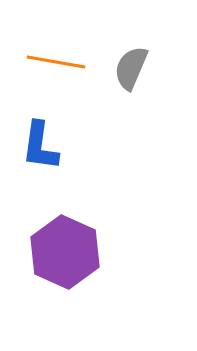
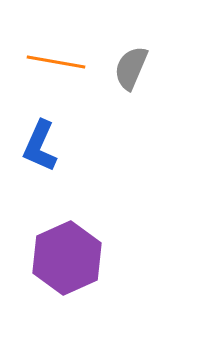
blue L-shape: rotated 16 degrees clockwise
purple hexagon: moved 2 px right, 6 px down; rotated 12 degrees clockwise
